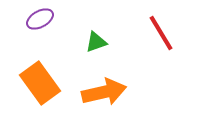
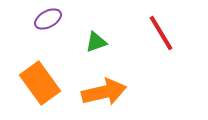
purple ellipse: moved 8 px right
